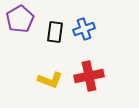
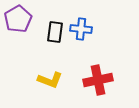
purple pentagon: moved 2 px left
blue cross: moved 3 px left; rotated 25 degrees clockwise
red cross: moved 9 px right, 4 px down
